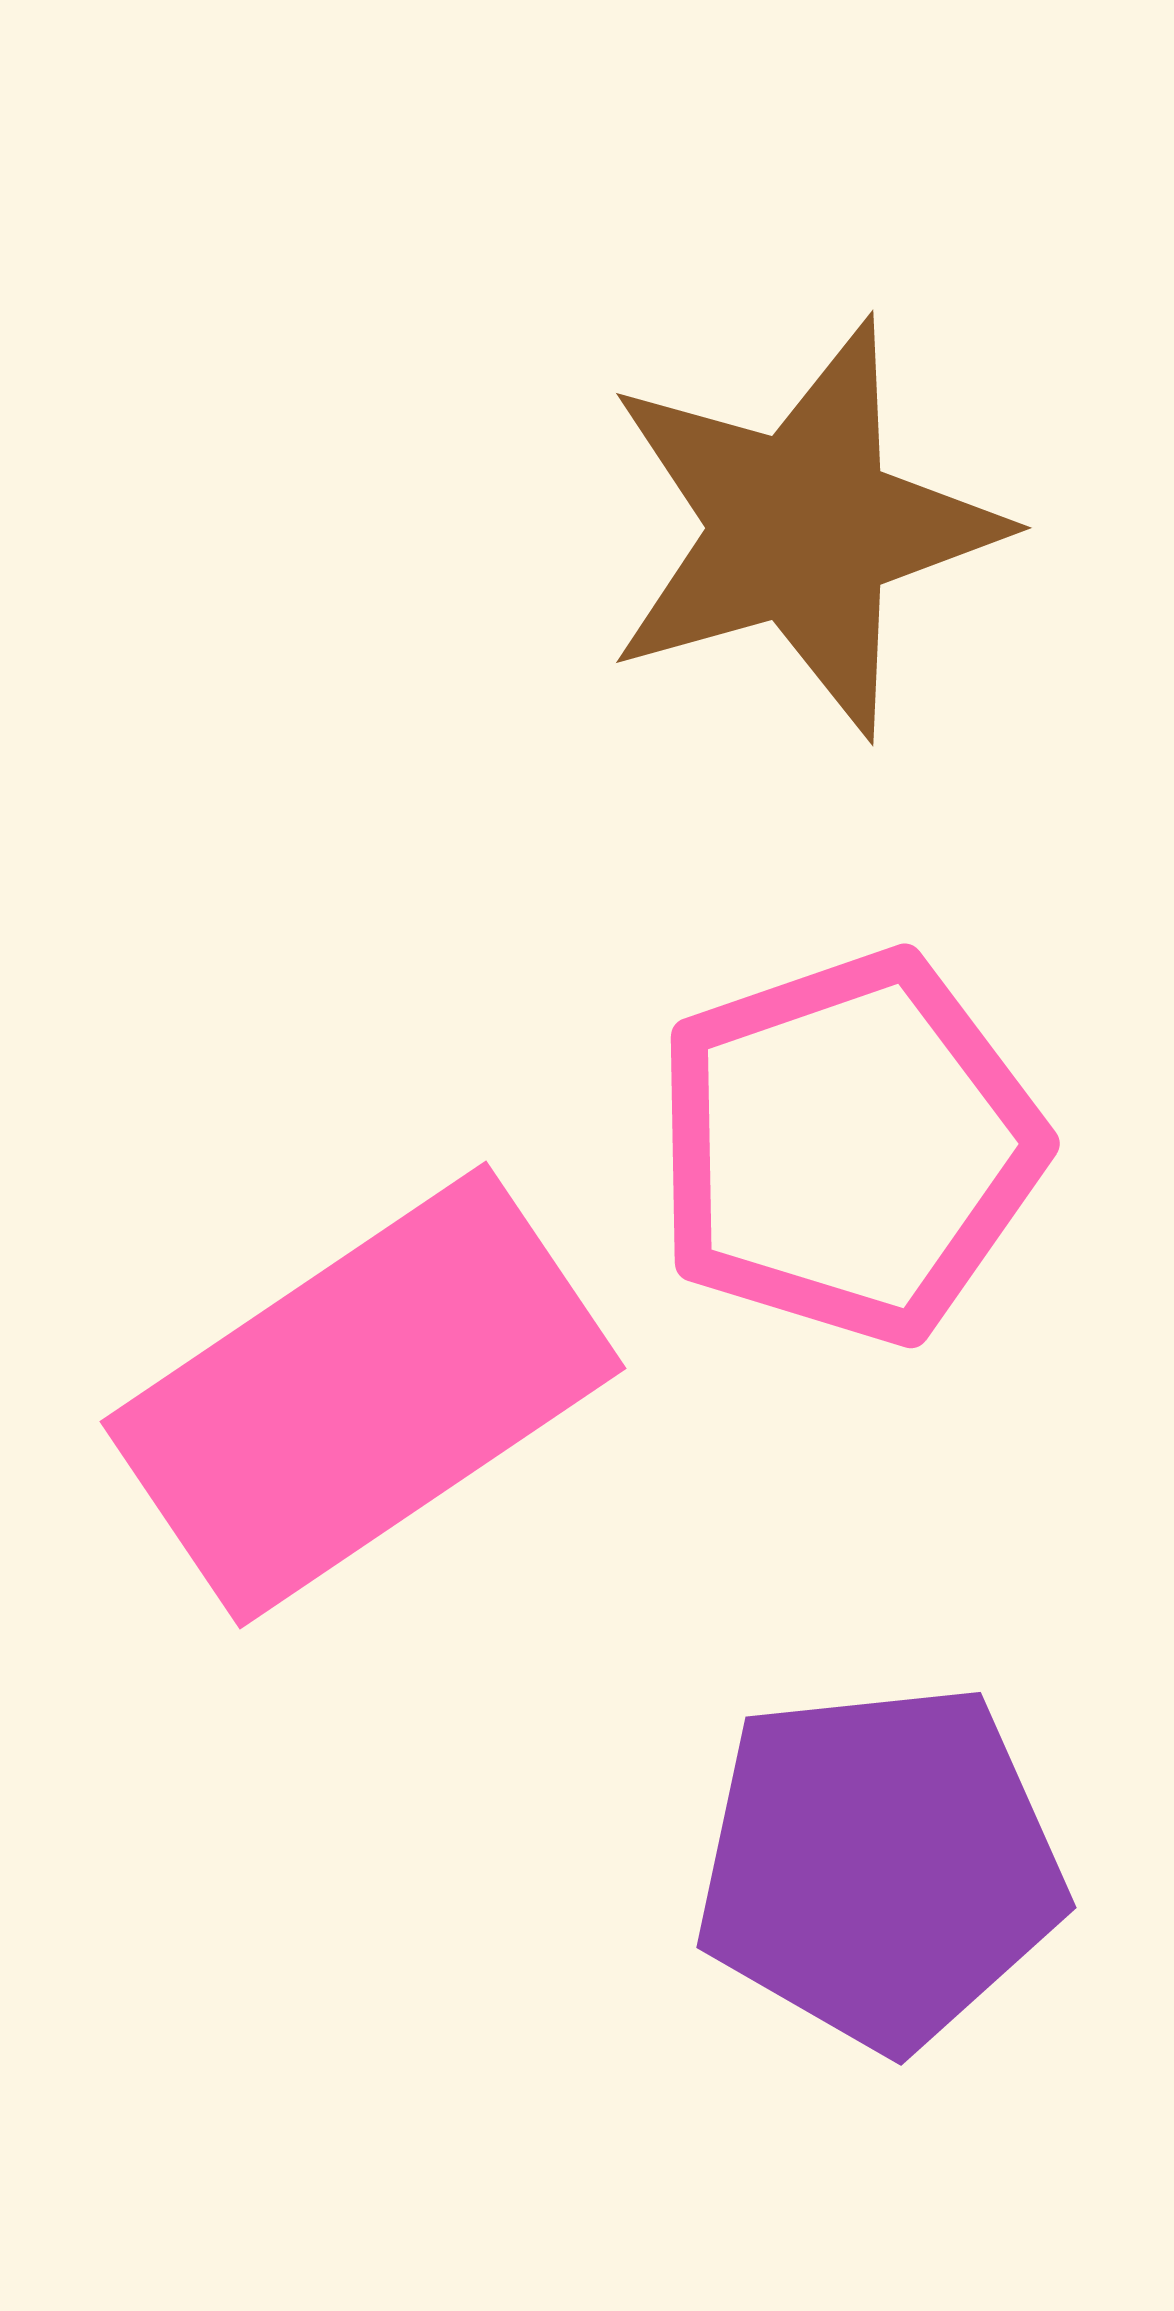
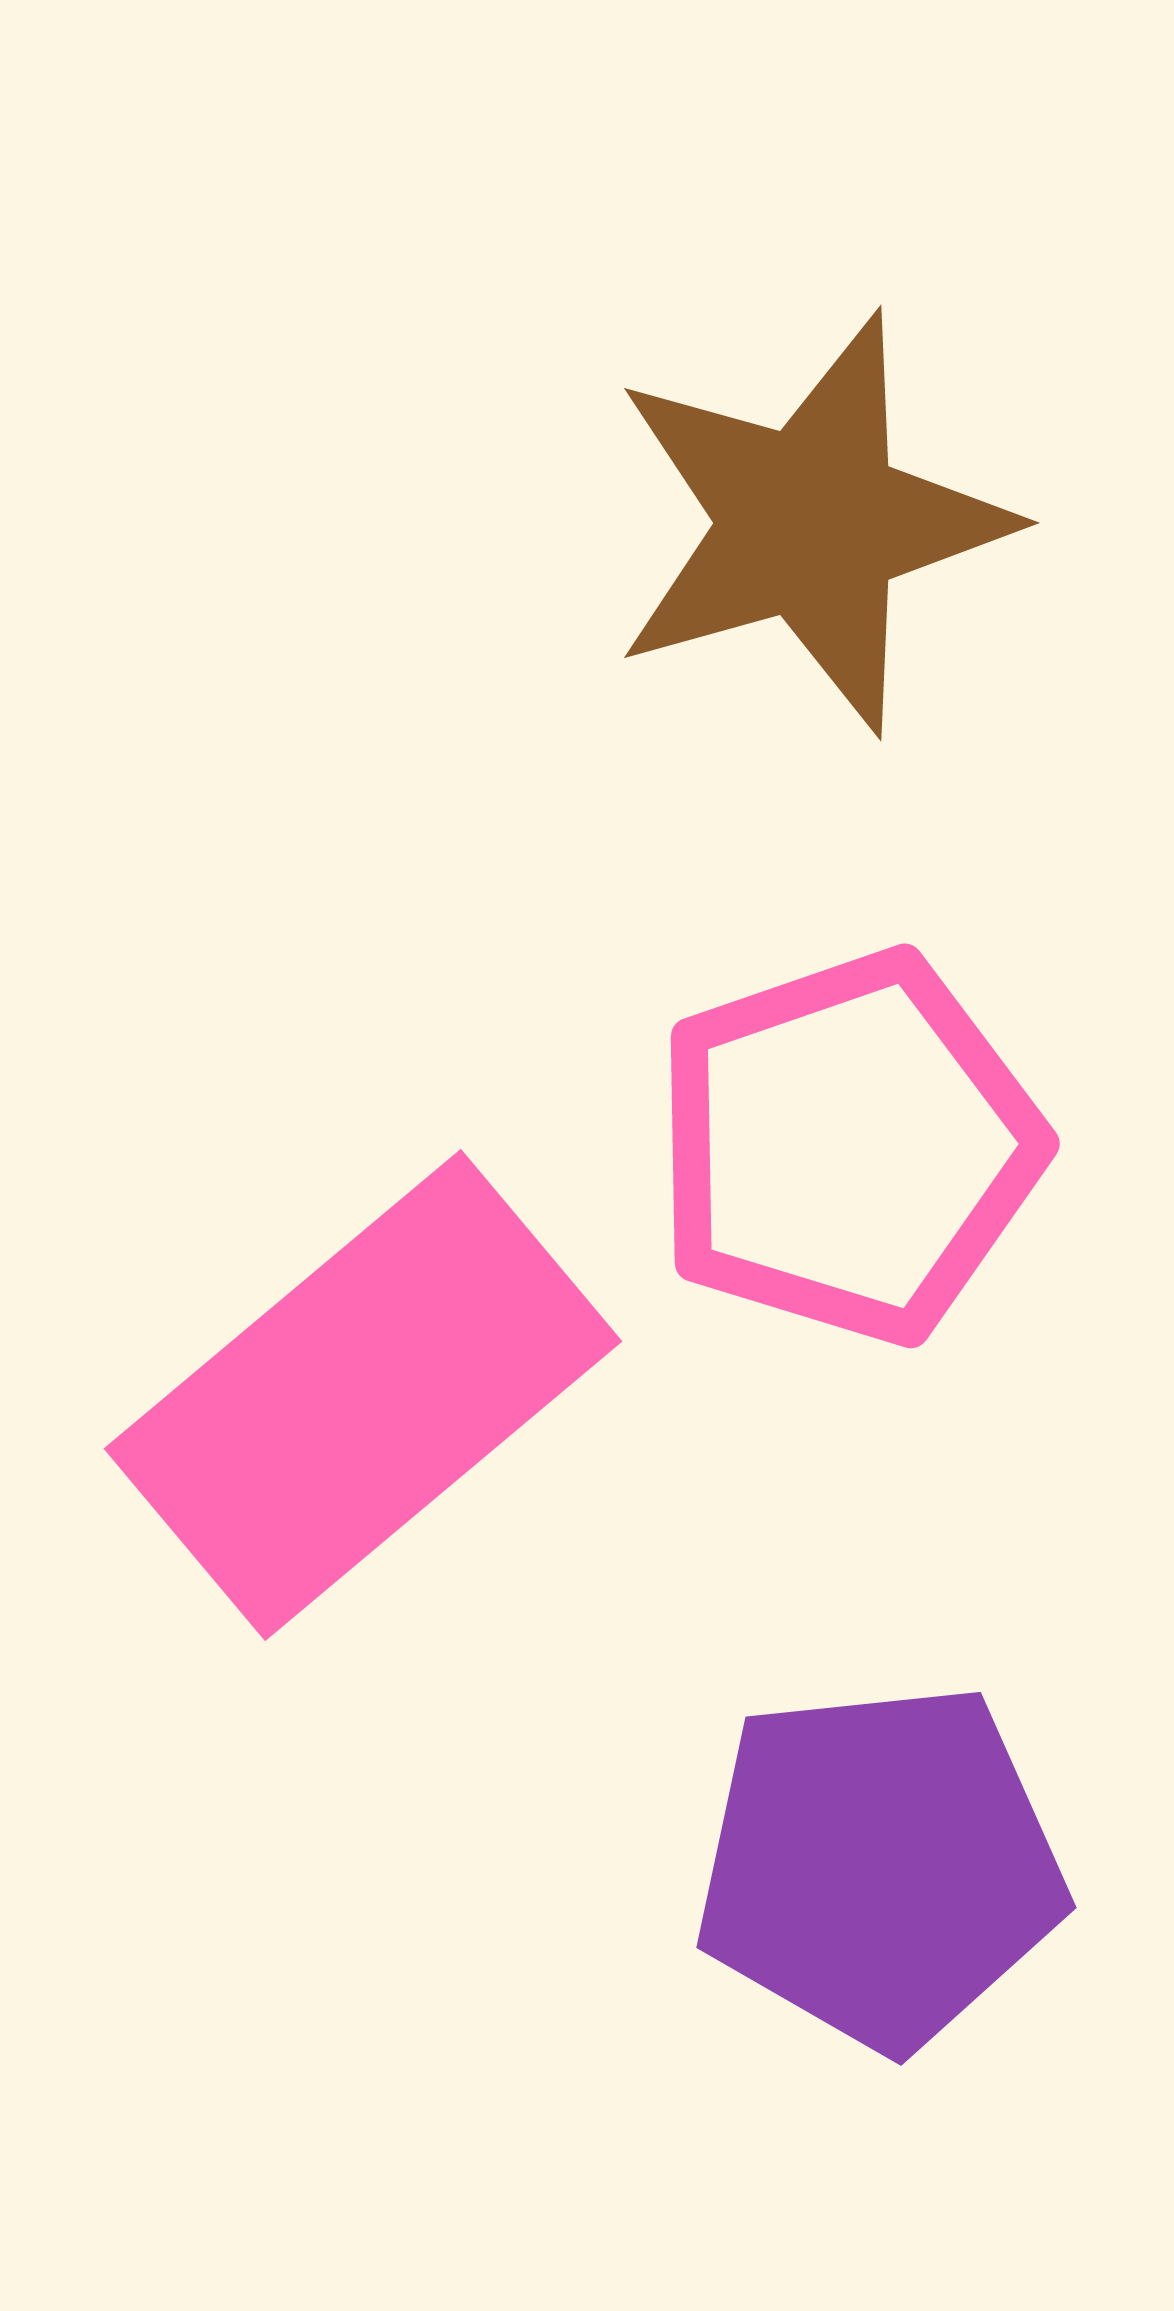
brown star: moved 8 px right, 5 px up
pink rectangle: rotated 6 degrees counterclockwise
